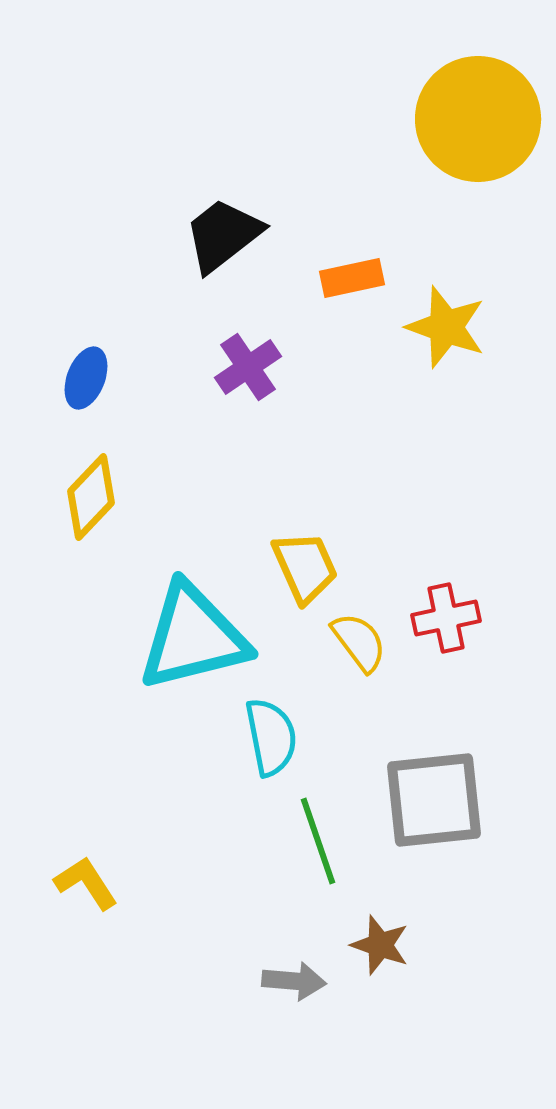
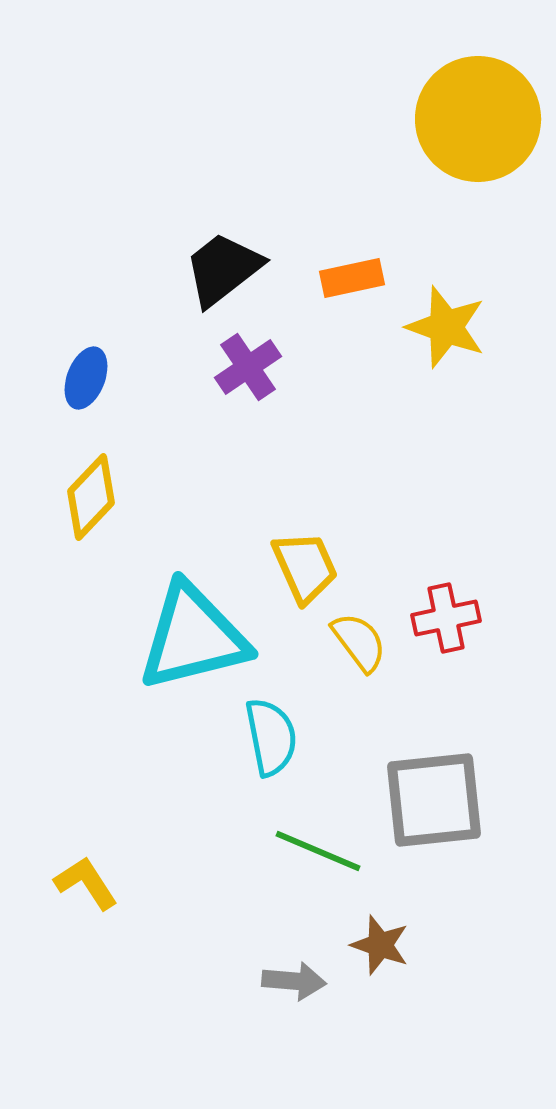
black trapezoid: moved 34 px down
green line: moved 10 px down; rotated 48 degrees counterclockwise
